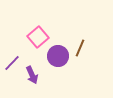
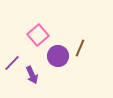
pink square: moved 2 px up
